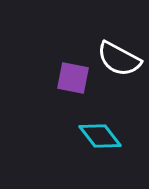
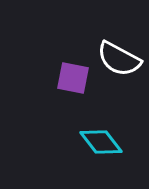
cyan diamond: moved 1 px right, 6 px down
